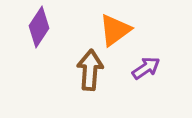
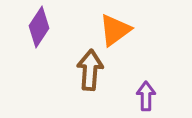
purple arrow: moved 28 px down; rotated 56 degrees counterclockwise
